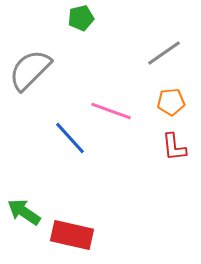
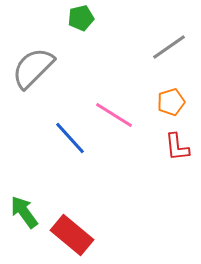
gray line: moved 5 px right, 6 px up
gray semicircle: moved 3 px right, 2 px up
orange pentagon: rotated 12 degrees counterclockwise
pink line: moved 3 px right, 4 px down; rotated 12 degrees clockwise
red L-shape: moved 3 px right
green arrow: rotated 20 degrees clockwise
red rectangle: rotated 27 degrees clockwise
